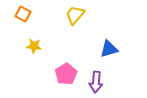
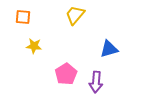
orange square: moved 3 px down; rotated 21 degrees counterclockwise
